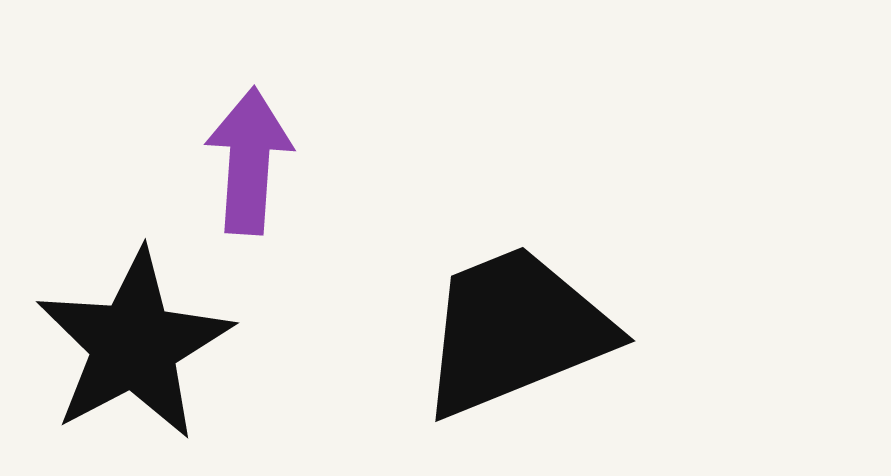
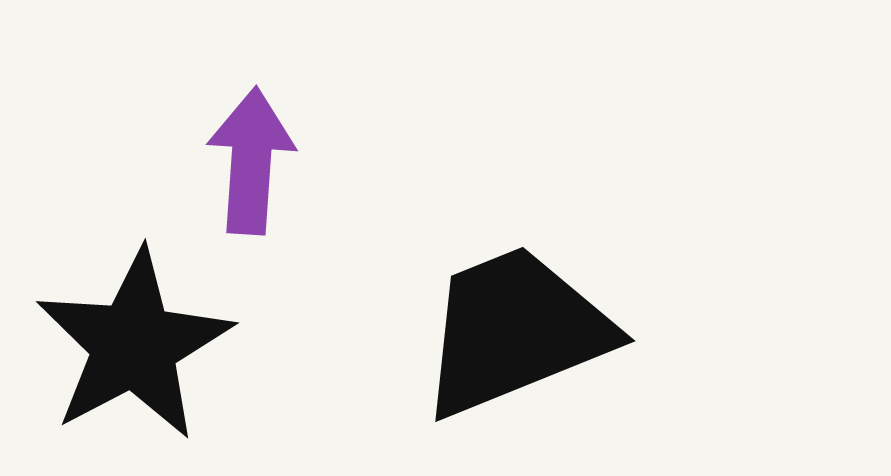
purple arrow: moved 2 px right
